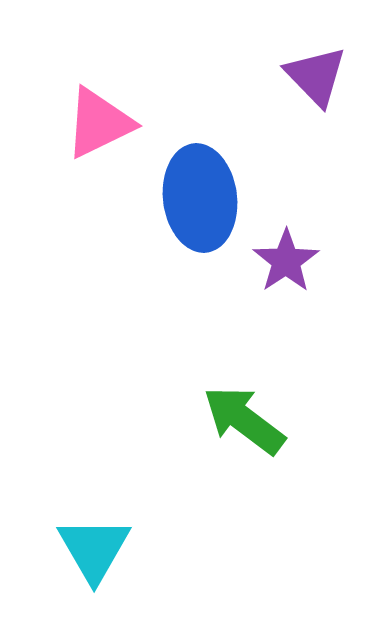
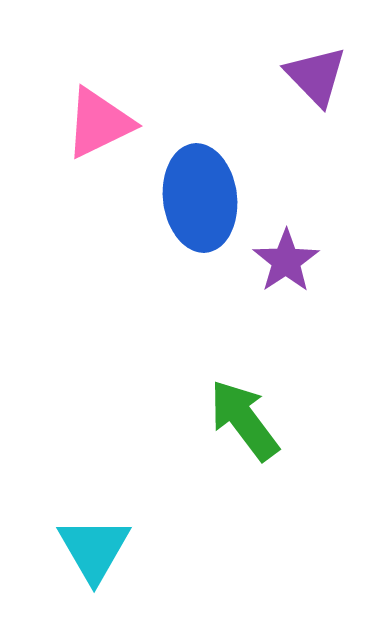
green arrow: rotated 16 degrees clockwise
